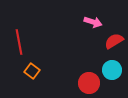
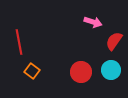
red semicircle: rotated 24 degrees counterclockwise
cyan circle: moved 1 px left
red circle: moved 8 px left, 11 px up
